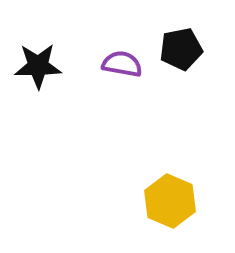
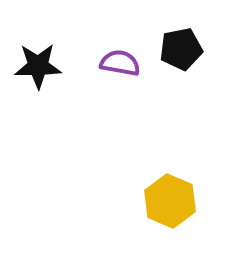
purple semicircle: moved 2 px left, 1 px up
